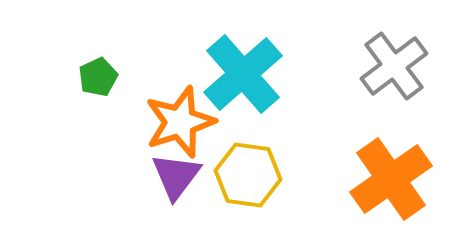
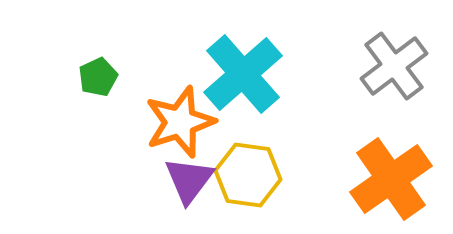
purple triangle: moved 13 px right, 4 px down
